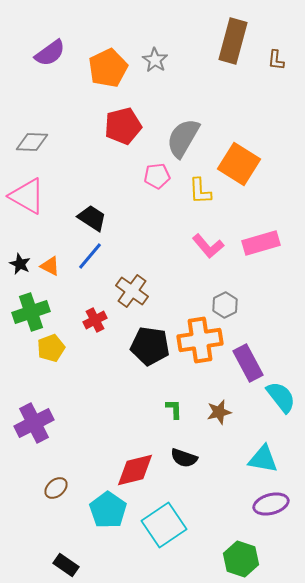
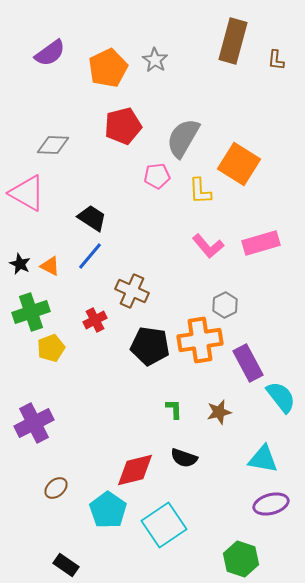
gray diamond: moved 21 px right, 3 px down
pink triangle: moved 3 px up
brown cross: rotated 12 degrees counterclockwise
